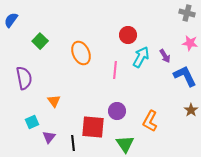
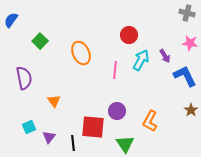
red circle: moved 1 px right
cyan arrow: moved 3 px down
cyan square: moved 3 px left, 5 px down
